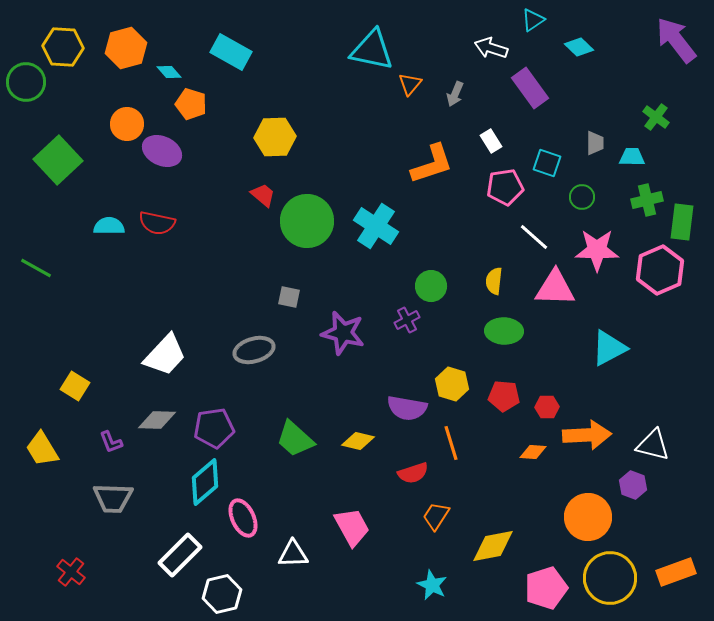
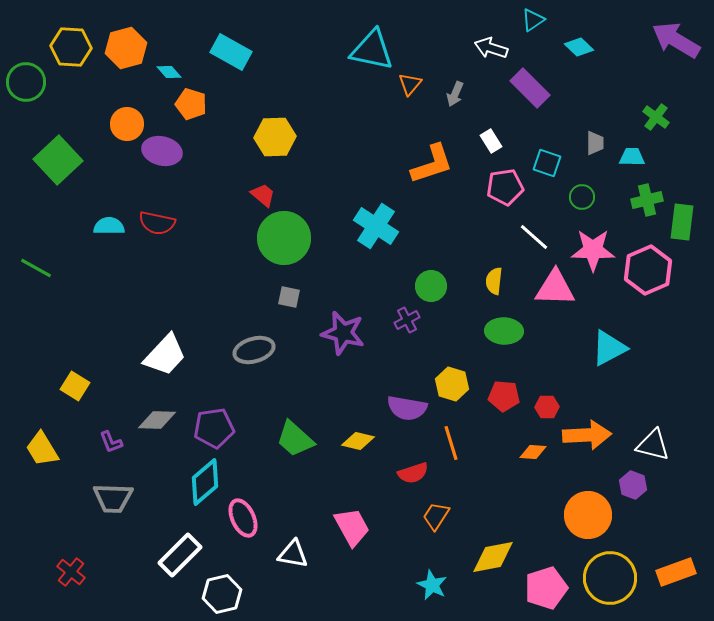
purple arrow at (676, 40): rotated 21 degrees counterclockwise
yellow hexagon at (63, 47): moved 8 px right
purple rectangle at (530, 88): rotated 9 degrees counterclockwise
purple ellipse at (162, 151): rotated 12 degrees counterclockwise
green circle at (307, 221): moved 23 px left, 17 px down
pink star at (597, 250): moved 4 px left
pink hexagon at (660, 270): moved 12 px left
orange circle at (588, 517): moved 2 px up
yellow diamond at (493, 546): moved 11 px down
white triangle at (293, 554): rotated 12 degrees clockwise
